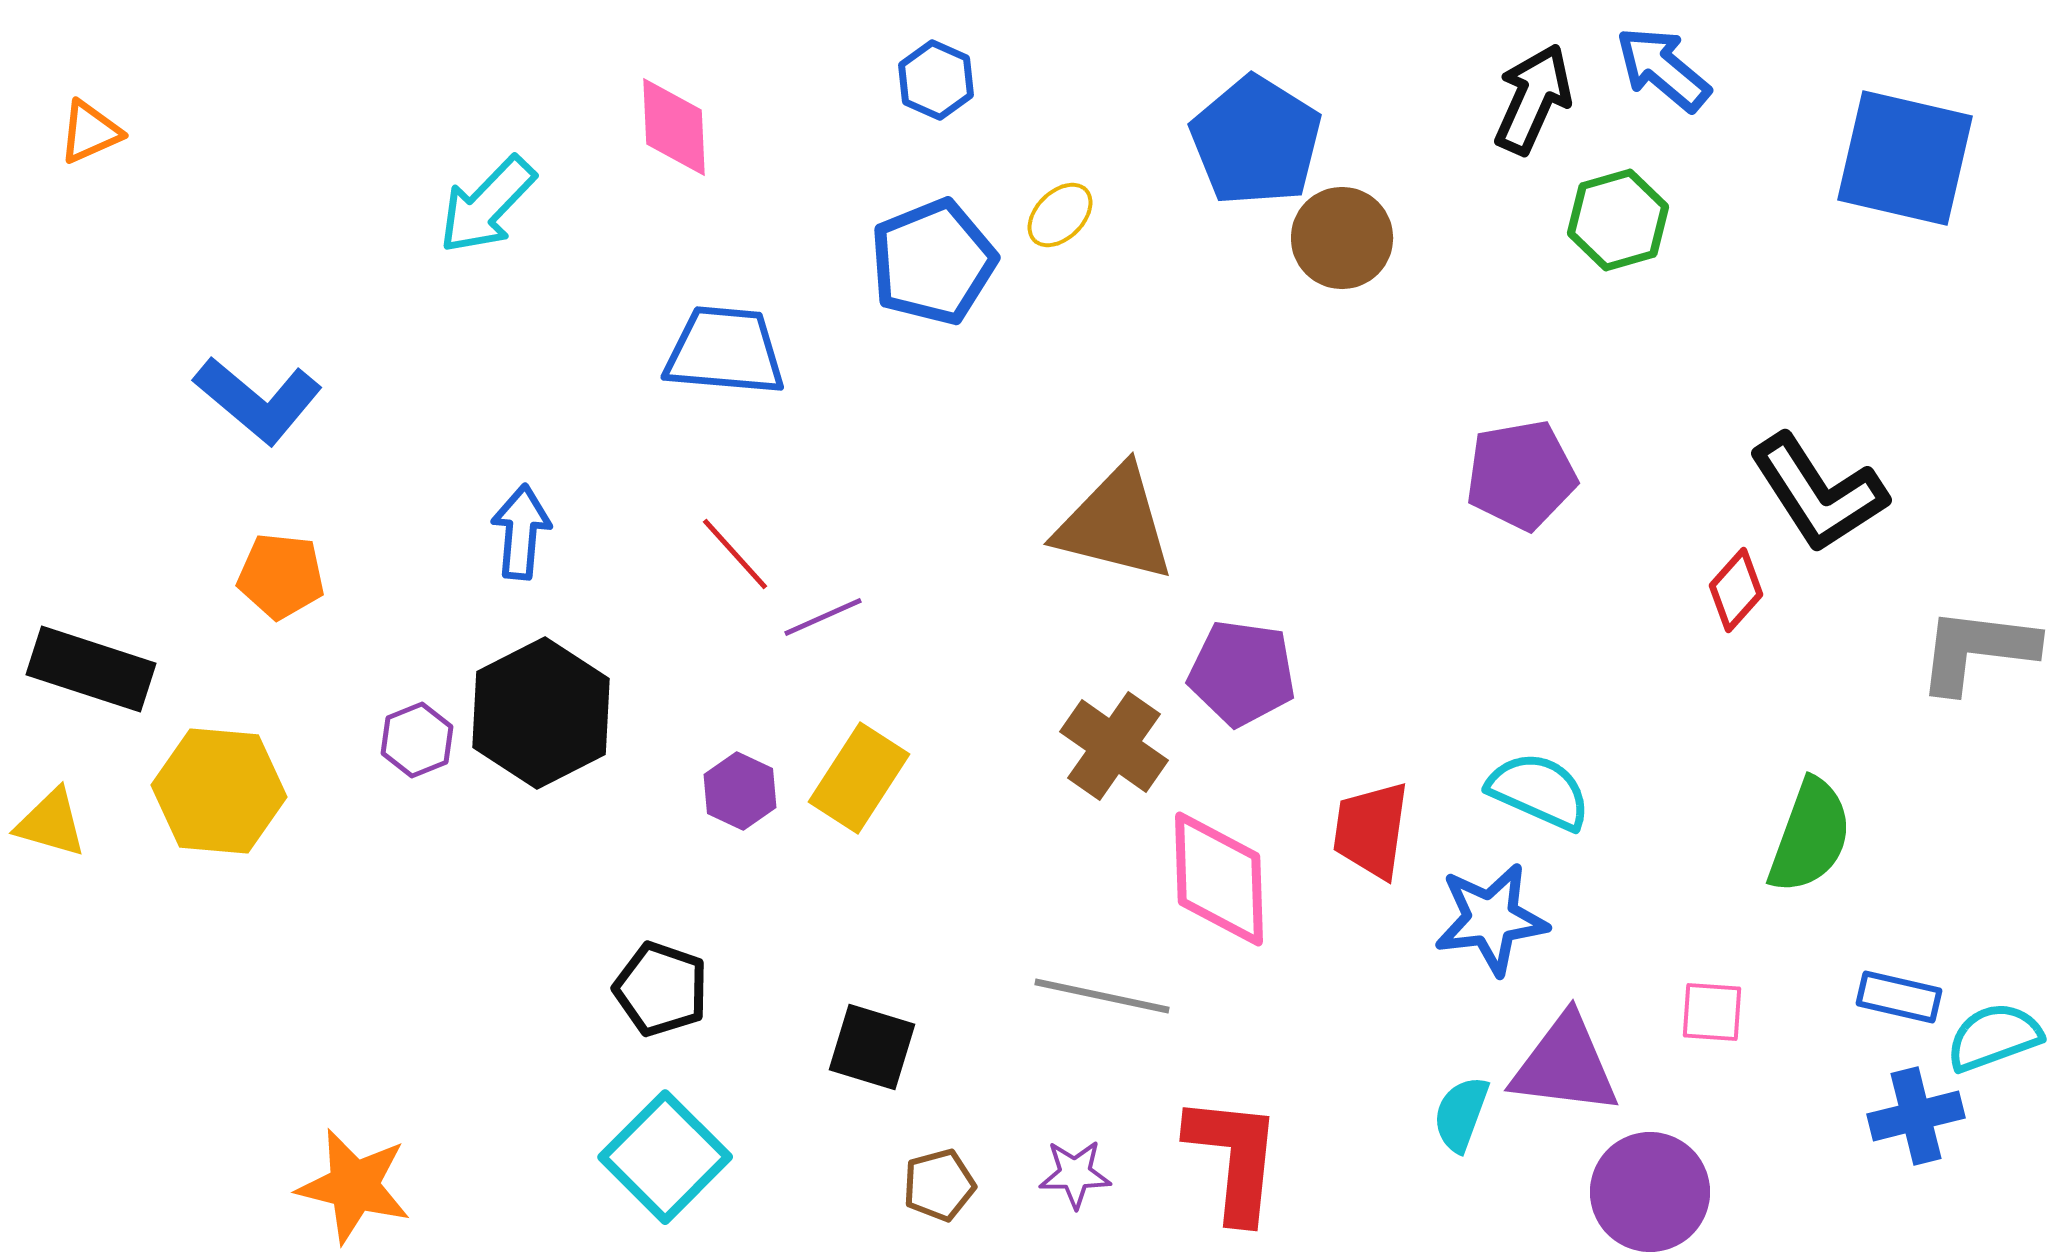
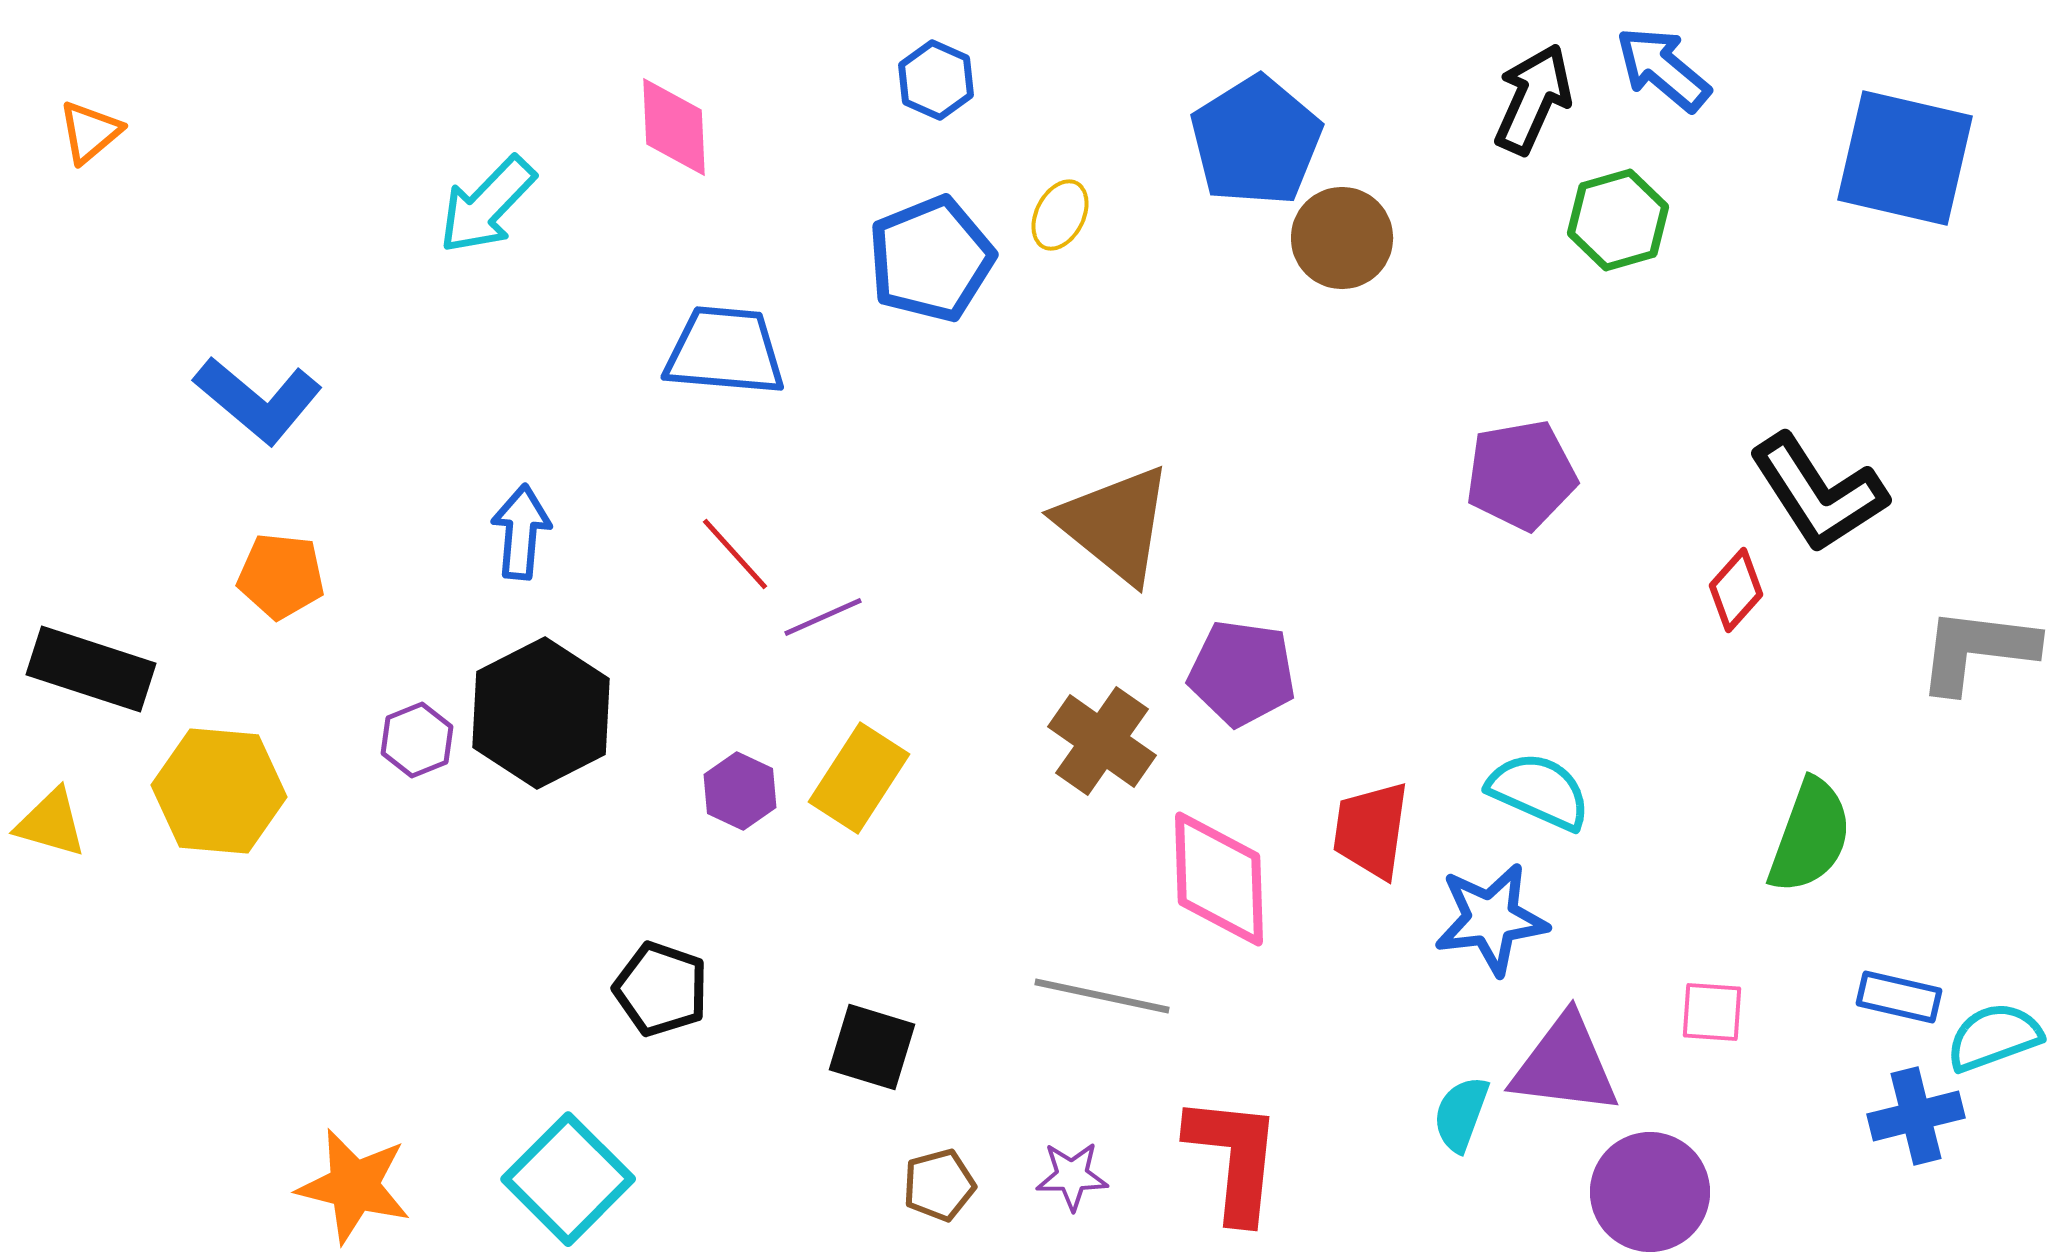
orange triangle at (90, 132): rotated 16 degrees counterclockwise
blue pentagon at (1256, 141): rotated 8 degrees clockwise
yellow ellipse at (1060, 215): rotated 18 degrees counterclockwise
blue pentagon at (933, 262): moved 2 px left, 3 px up
brown triangle at (1115, 524): rotated 25 degrees clockwise
brown cross at (1114, 746): moved 12 px left, 5 px up
cyan square at (665, 1157): moved 97 px left, 22 px down
purple star at (1075, 1174): moved 3 px left, 2 px down
